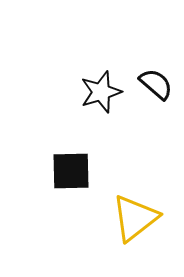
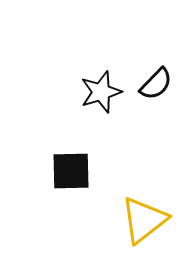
black semicircle: rotated 93 degrees clockwise
yellow triangle: moved 9 px right, 2 px down
